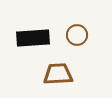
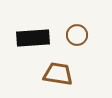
brown trapezoid: rotated 12 degrees clockwise
